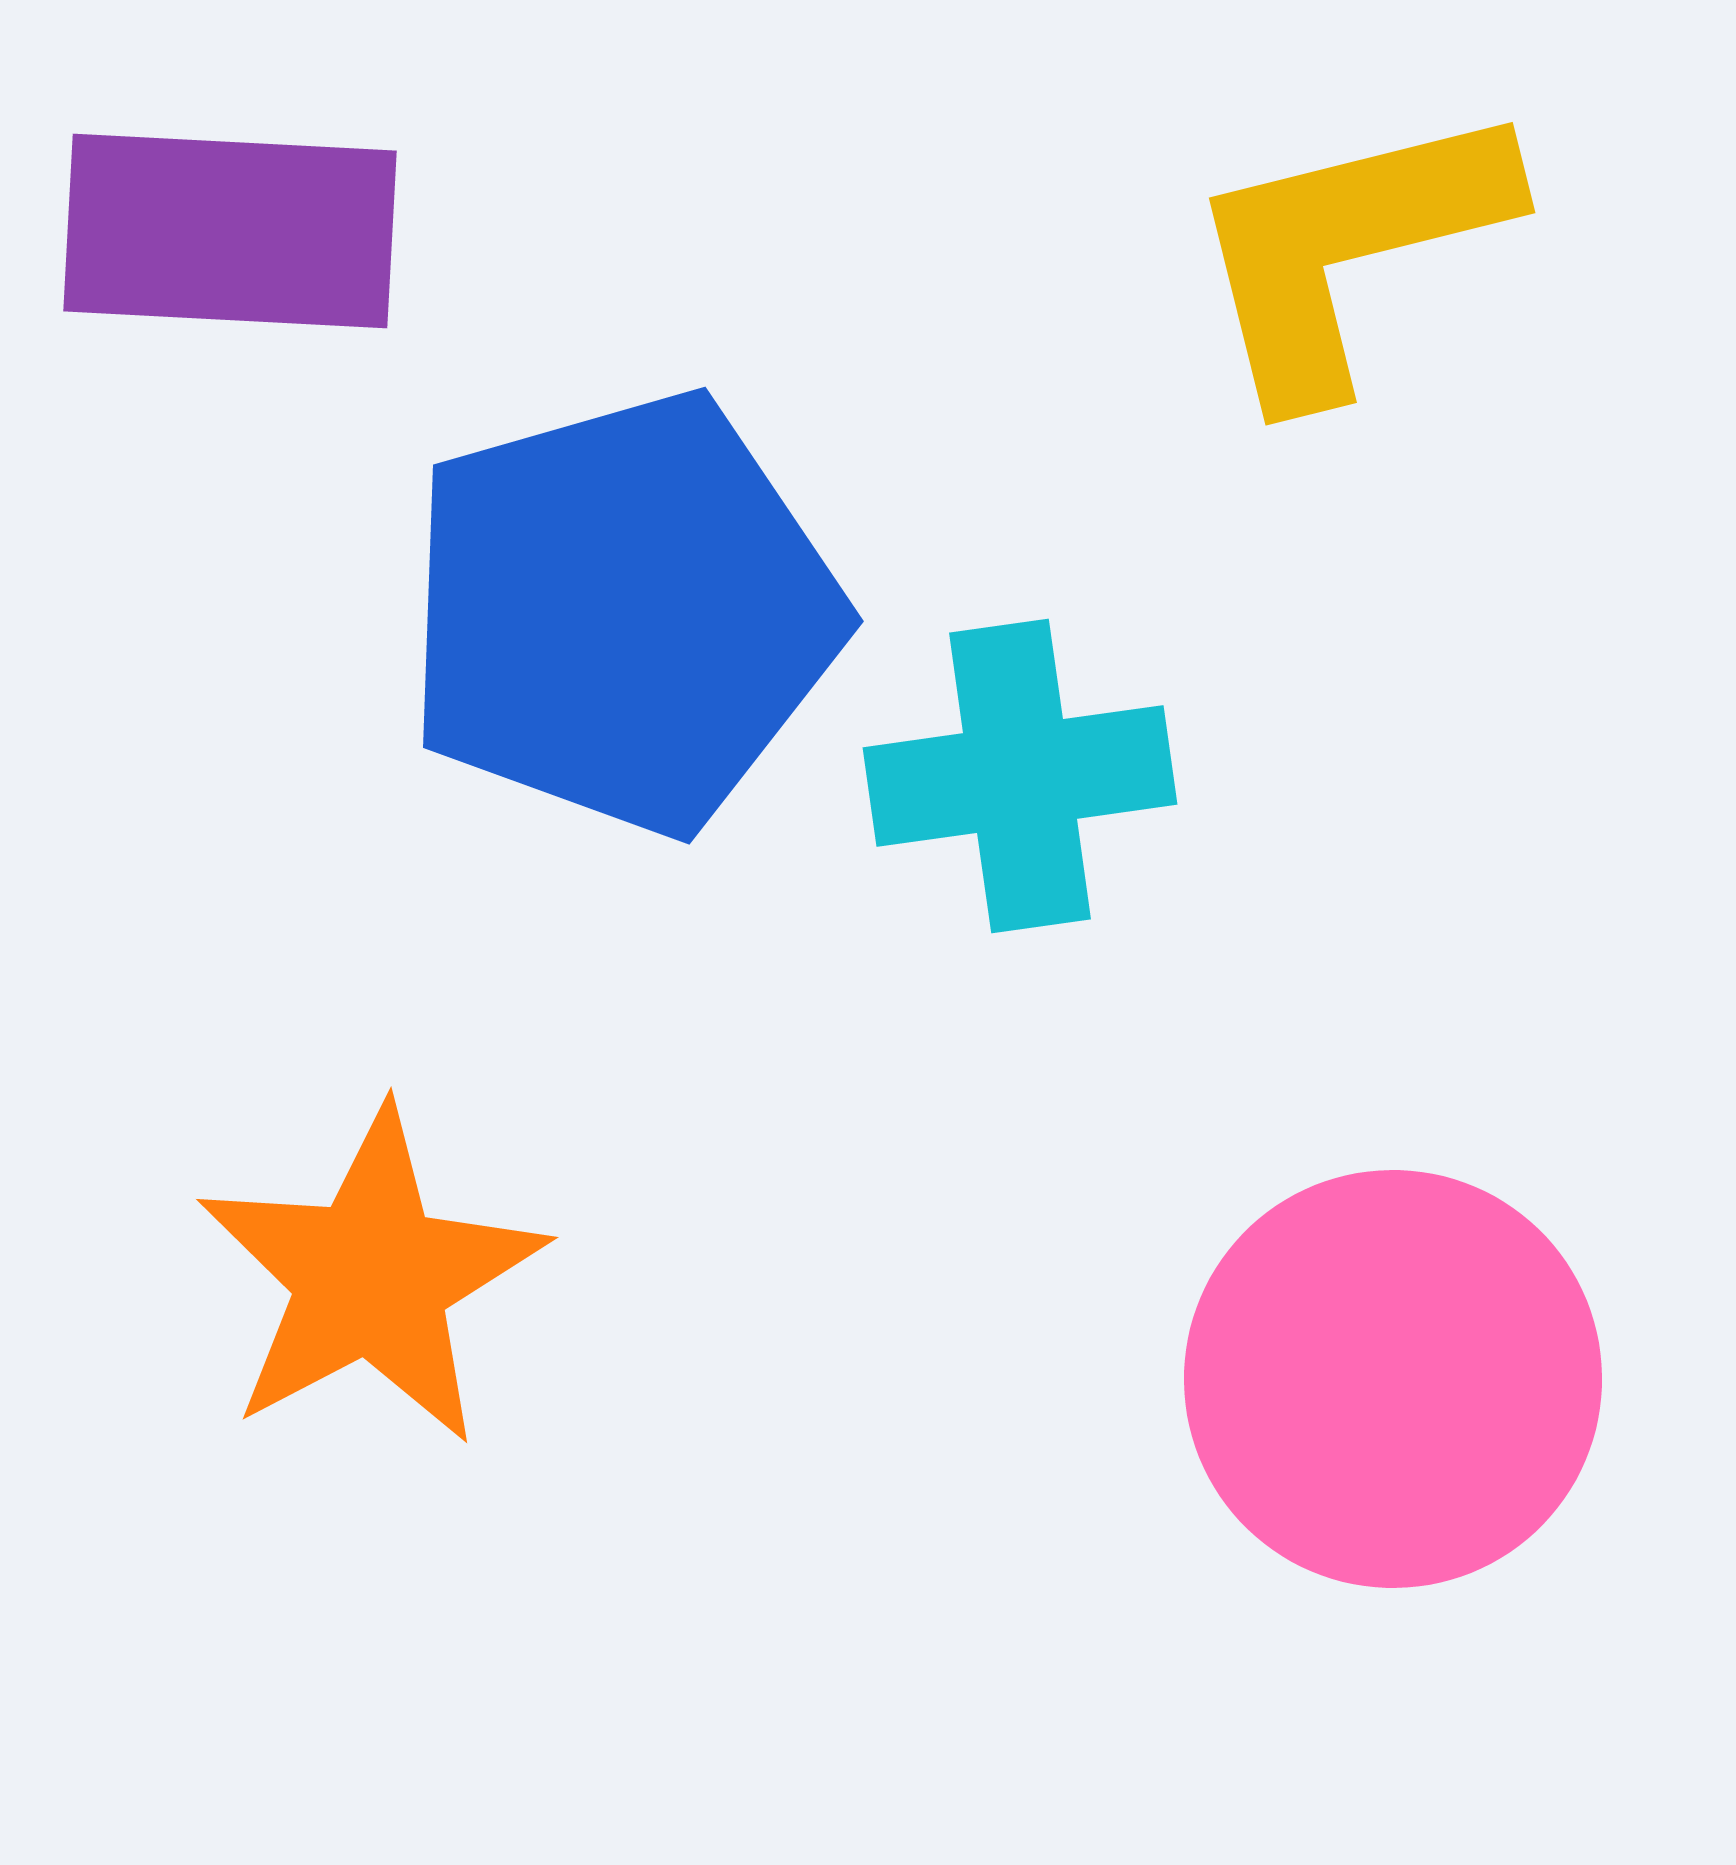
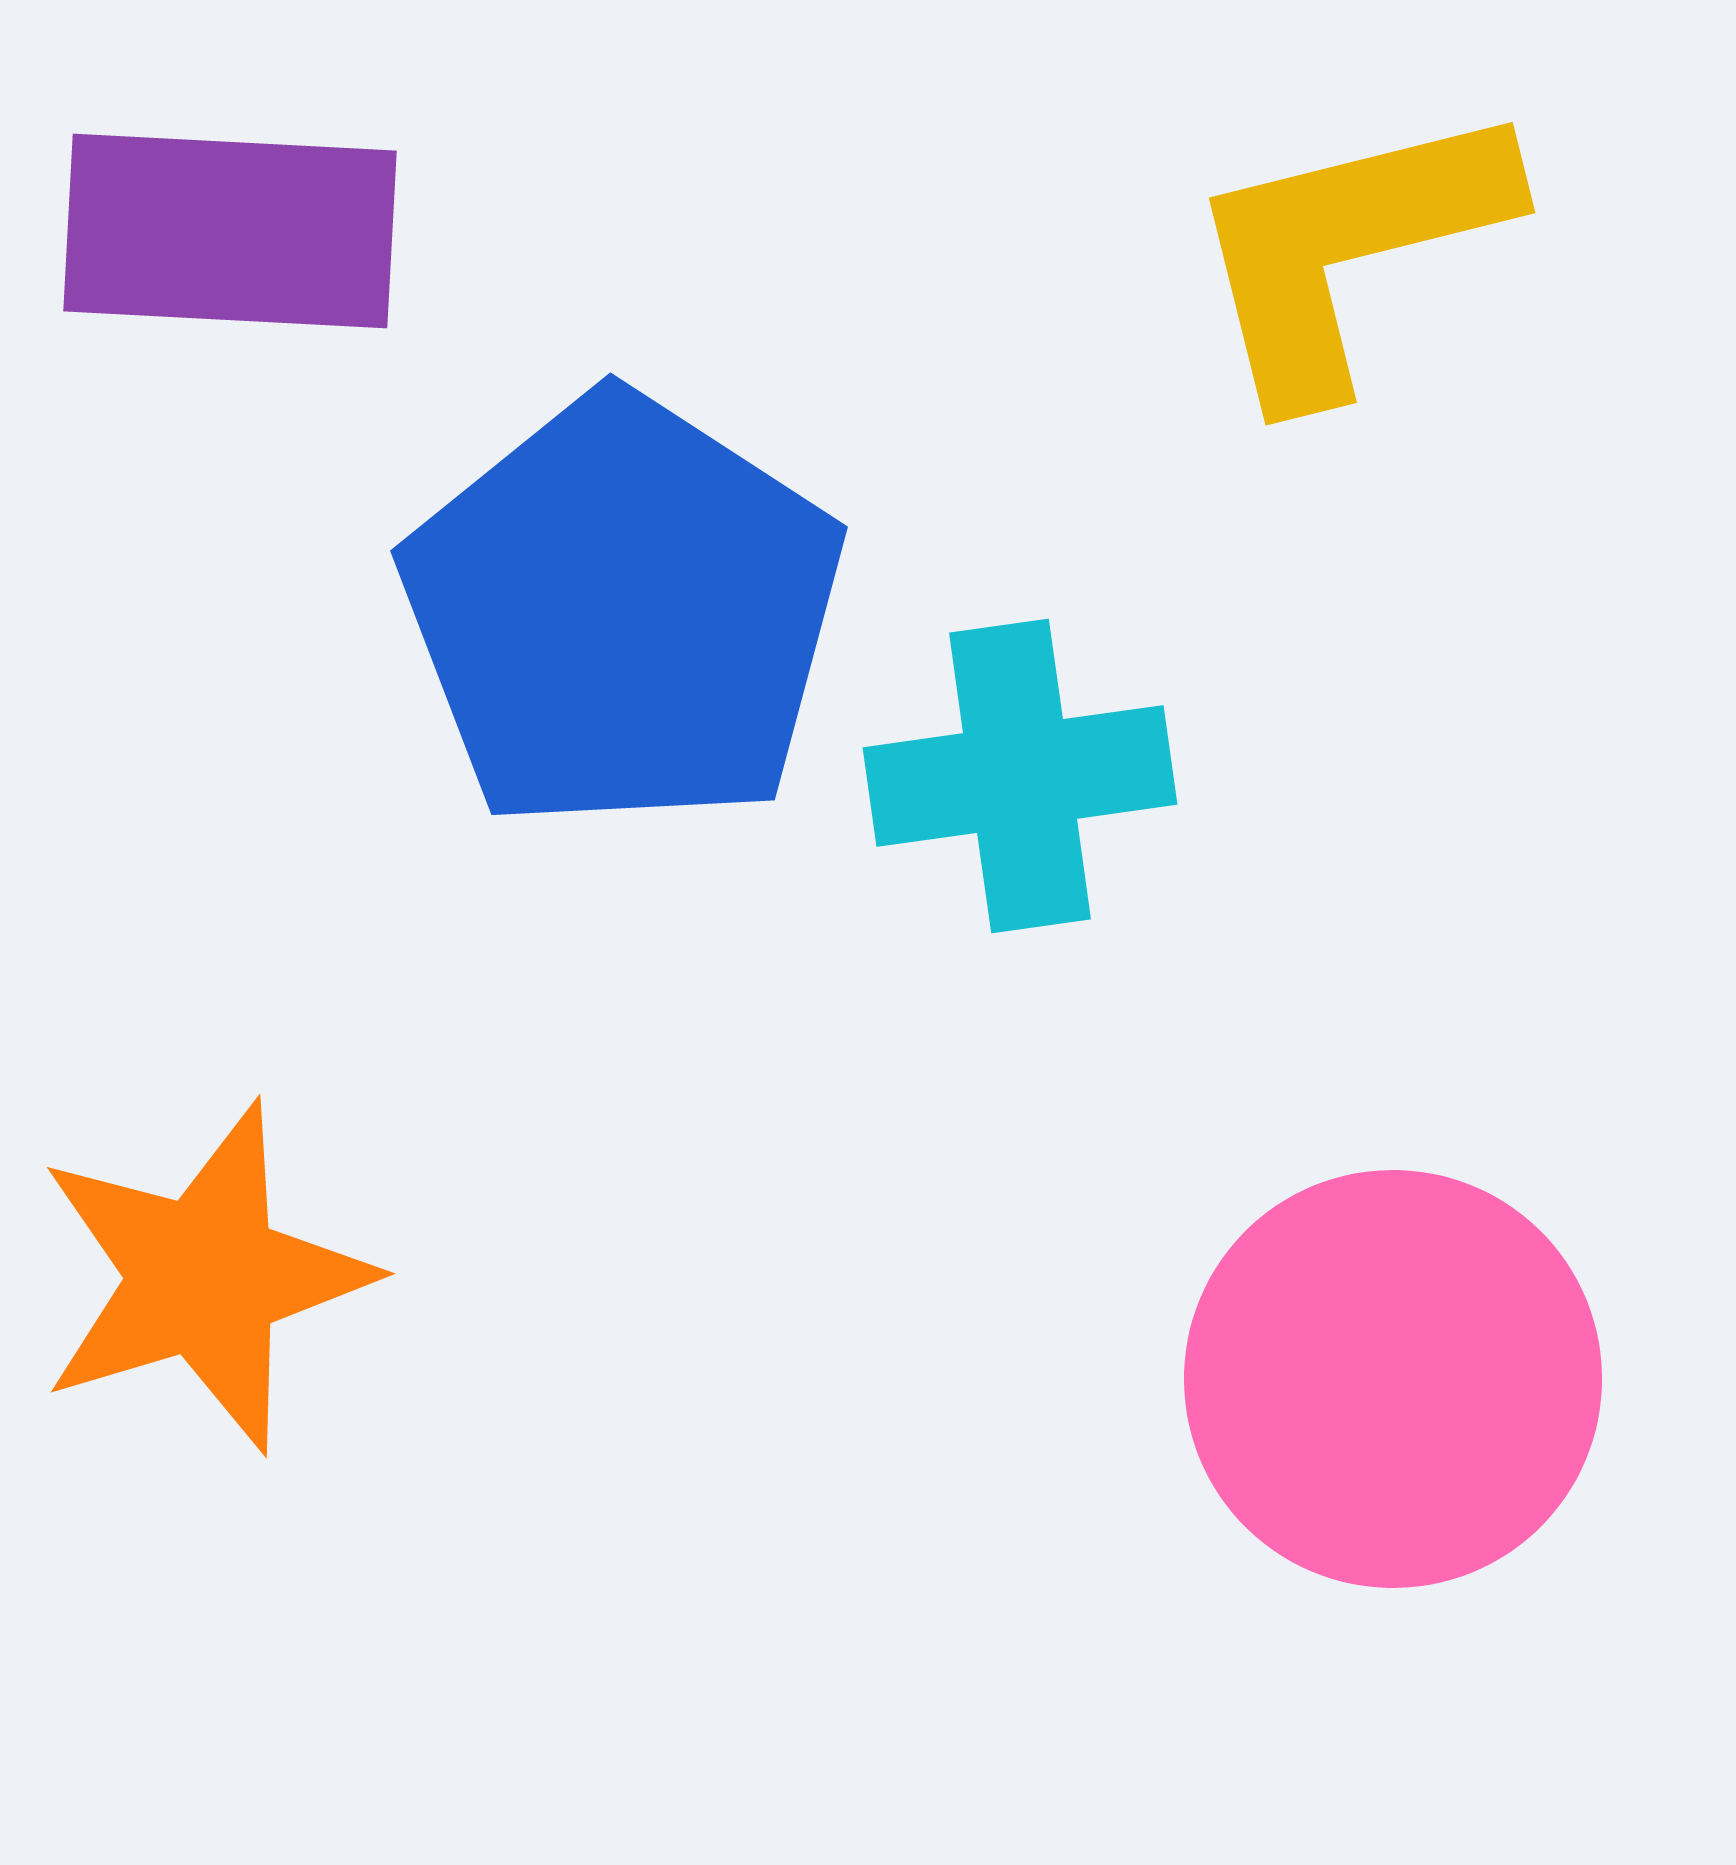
blue pentagon: rotated 23 degrees counterclockwise
orange star: moved 167 px left; rotated 11 degrees clockwise
